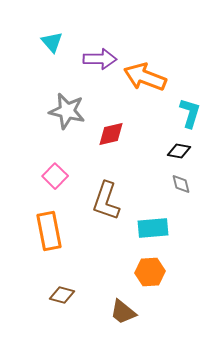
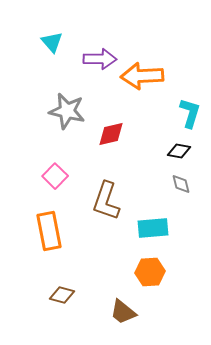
orange arrow: moved 3 px left, 1 px up; rotated 24 degrees counterclockwise
